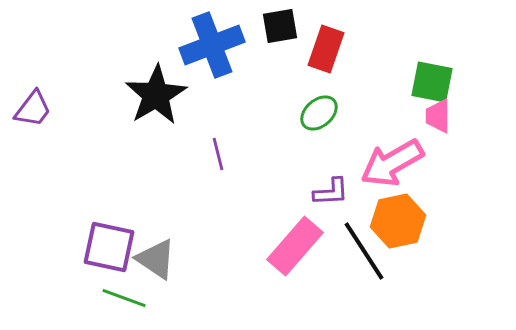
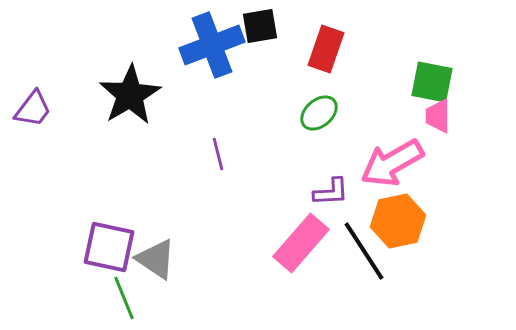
black square: moved 20 px left
black star: moved 26 px left
pink rectangle: moved 6 px right, 3 px up
green line: rotated 48 degrees clockwise
